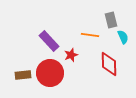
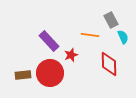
gray rectangle: rotated 14 degrees counterclockwise
